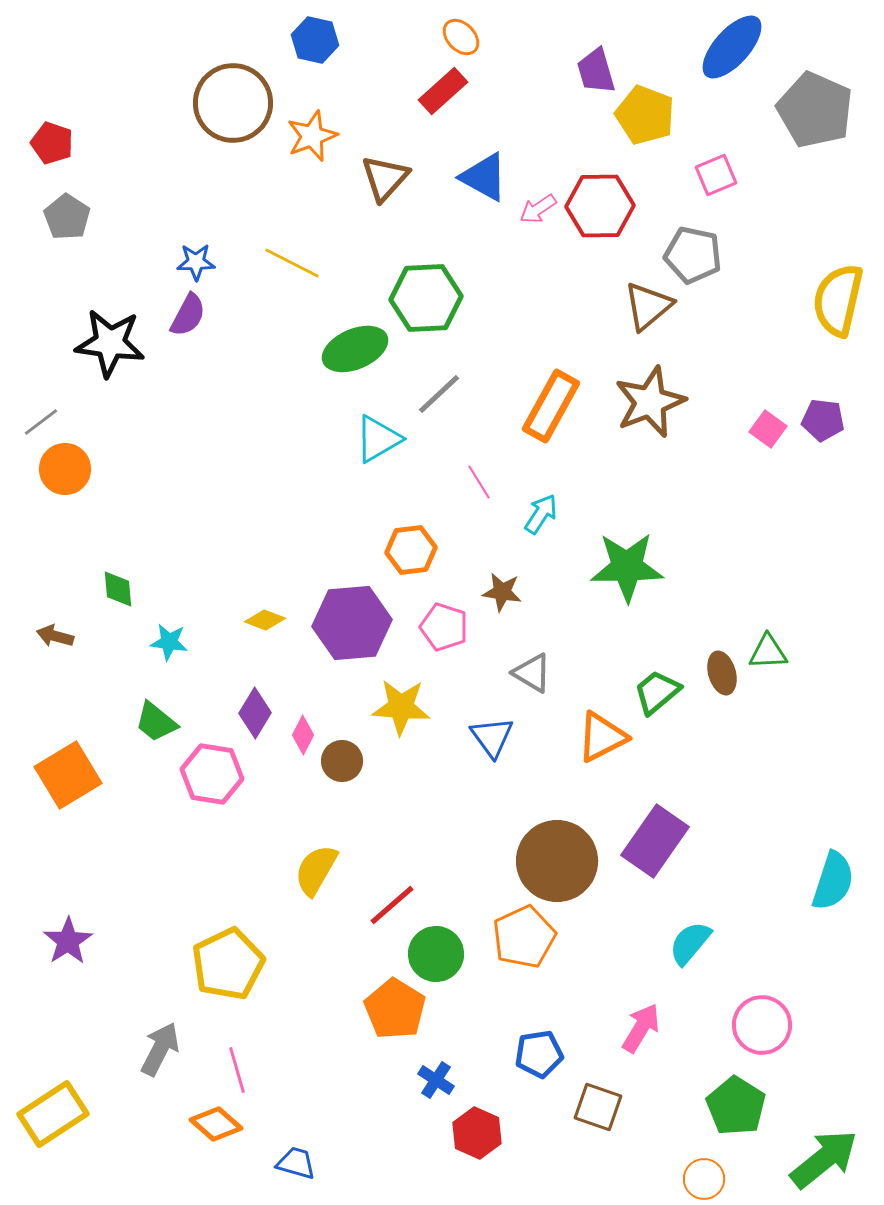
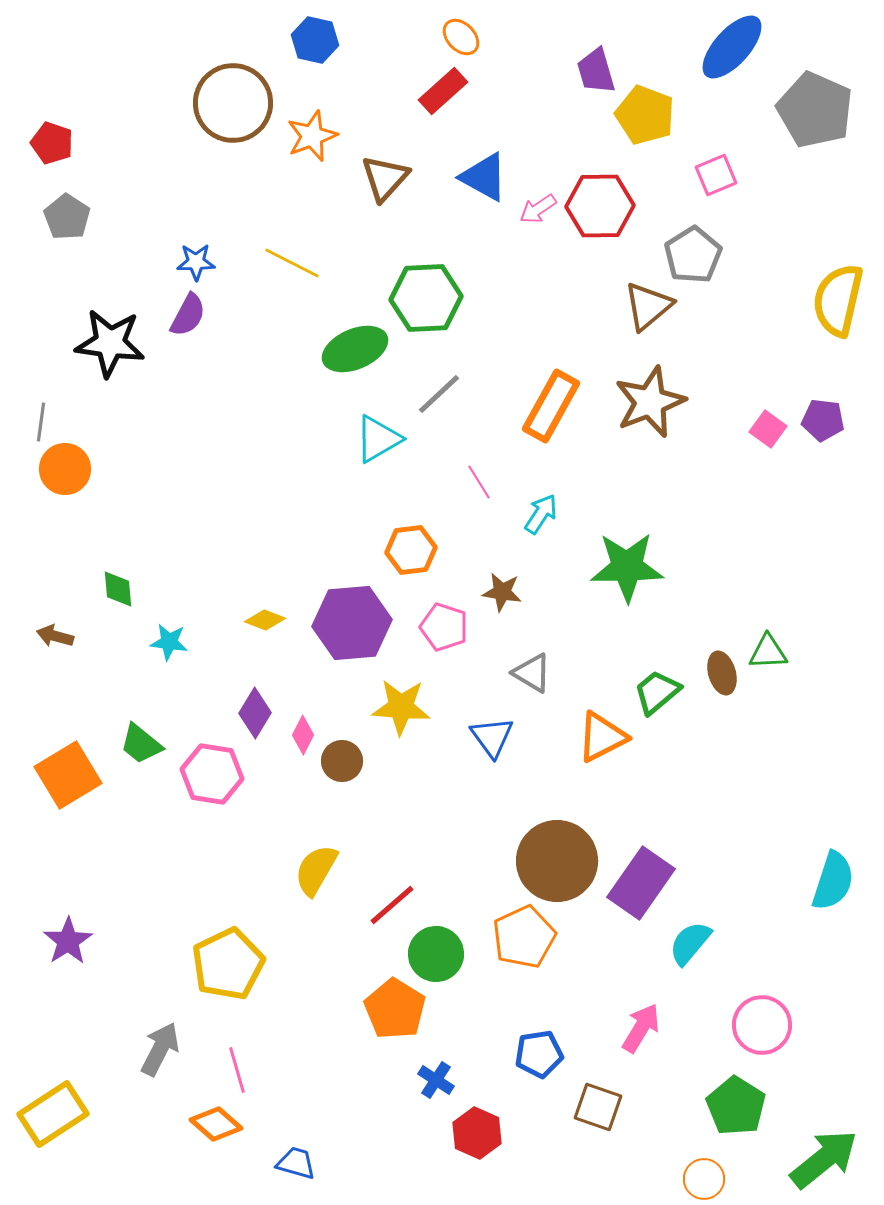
gray pentagon at (693, 255): rotated 28 degrees clockwise
gray line at (41, 422): rotated 45 degrees counterclockwise
green trapezoid at (156, 722): moved 15 px left, 22 px down
purple rectangle at (655, 841): moved 14 px left, 42 px down
